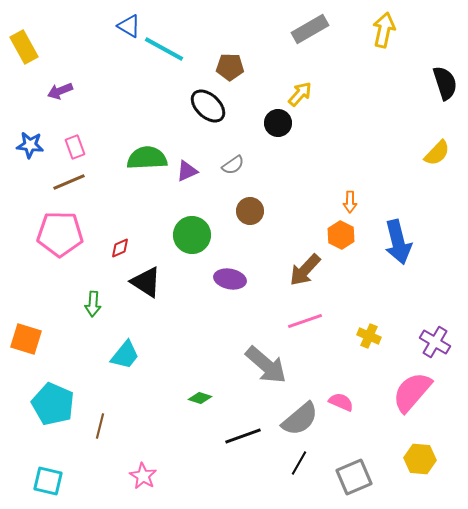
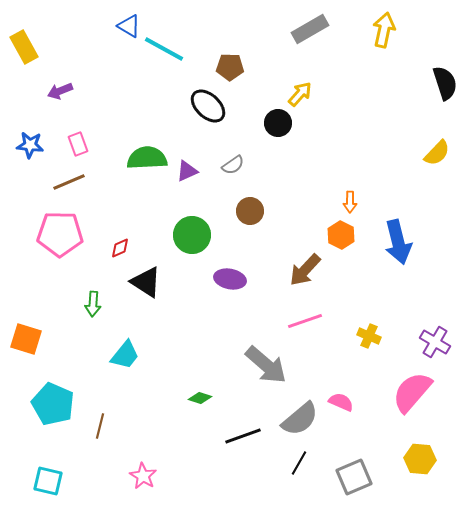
pink rectangle at (75, 147): moved 3 px right, 3 px up
